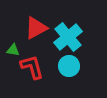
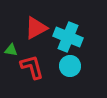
cyan cross: rotated 28 degrees counterclockwise
green triangle: moved 2 px left
cyan circle: moved 1 px right
